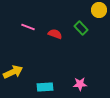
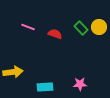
yellow circle: moved 17 px down
yellow arrow: rotated 18 degrees clockwise
